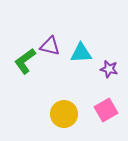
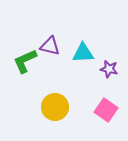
cyan triangle: moved 2 px right
green L-shape: rotated 12 degrees clockwise
pink square: rotated 25 degrees counterclockwise
yellow circle: moved 9 px left, 7 px up
